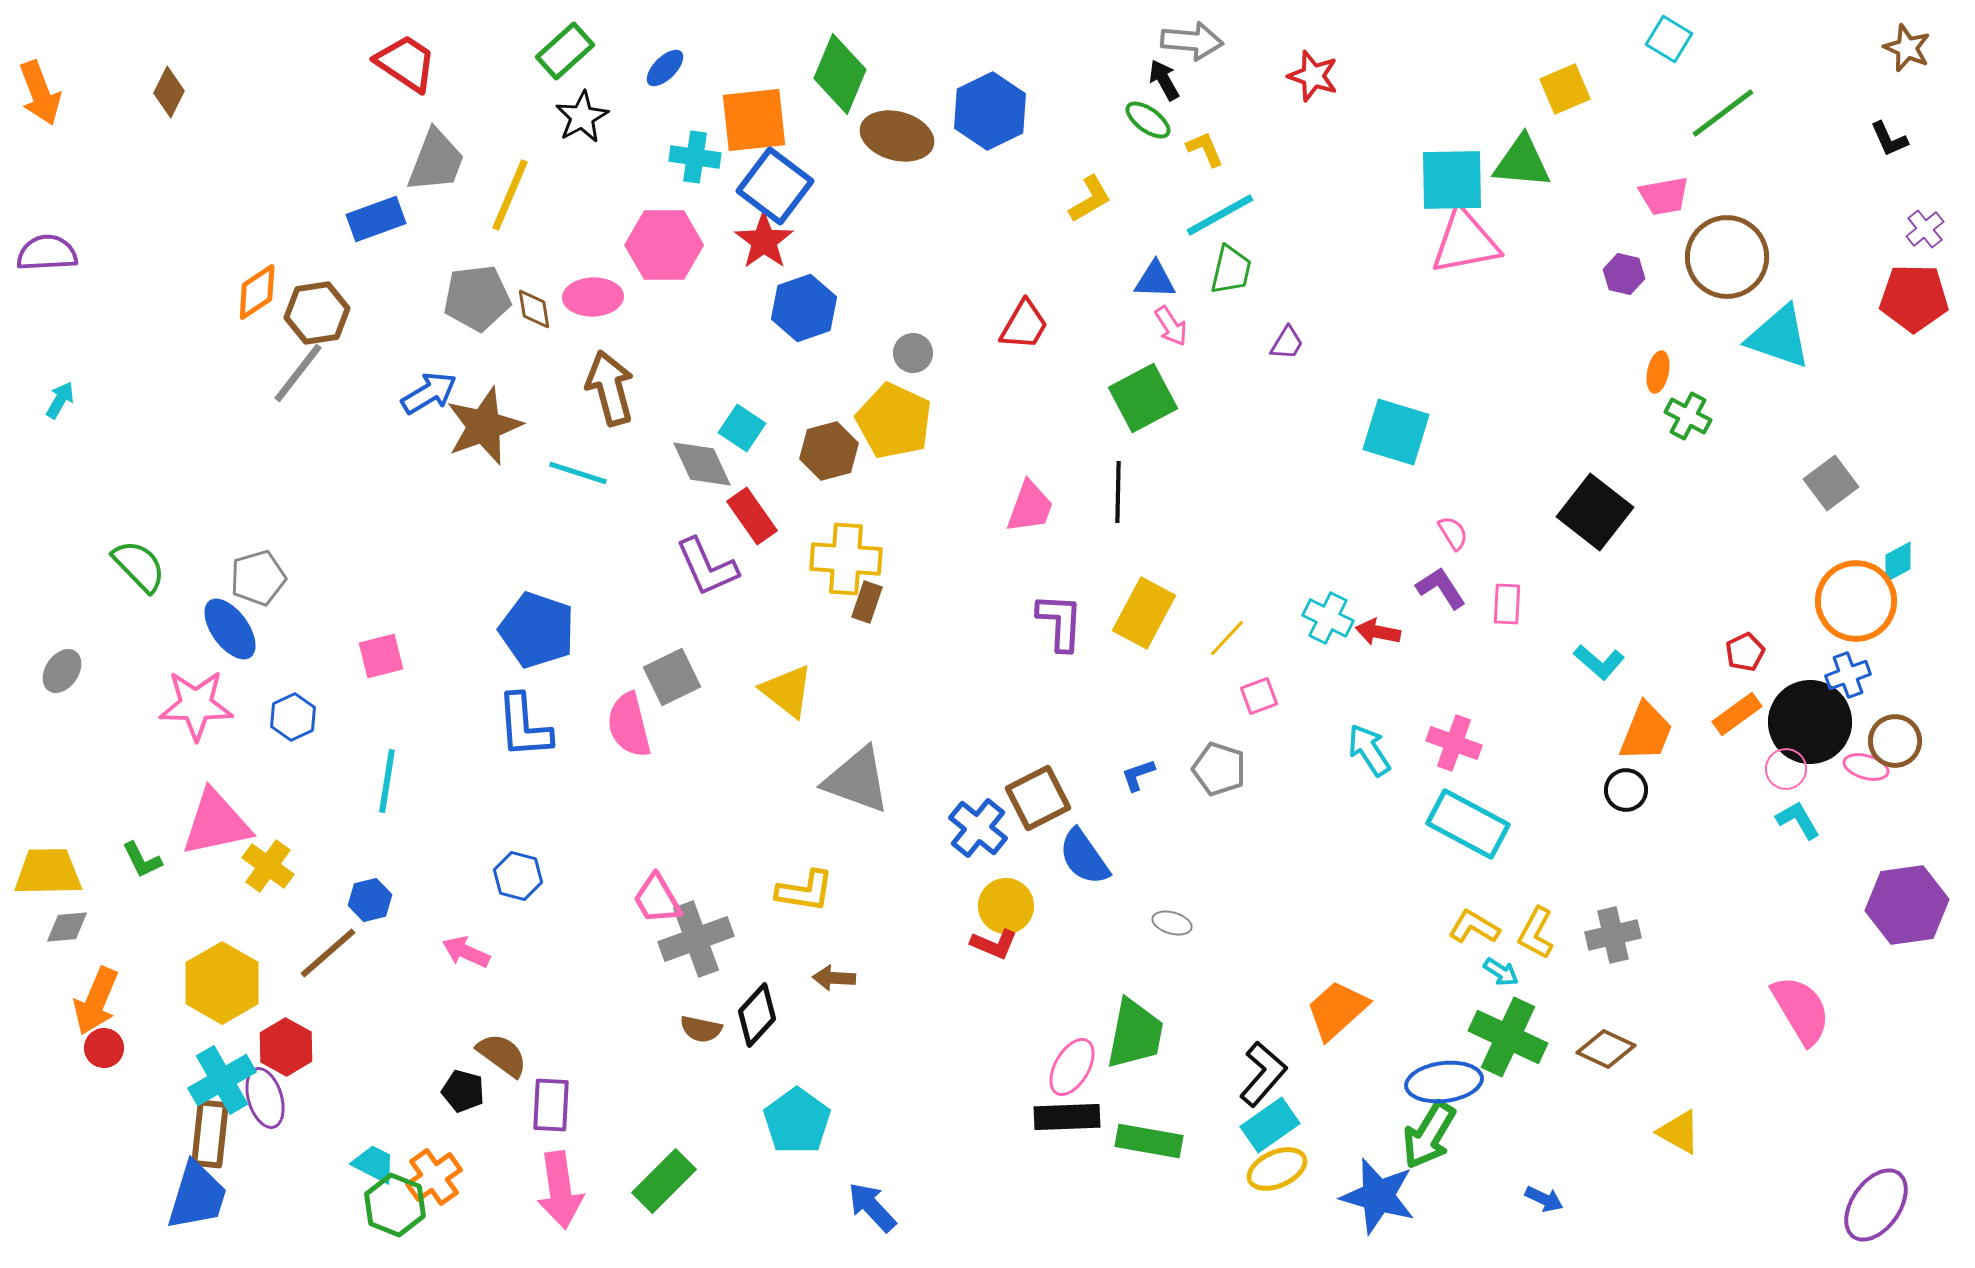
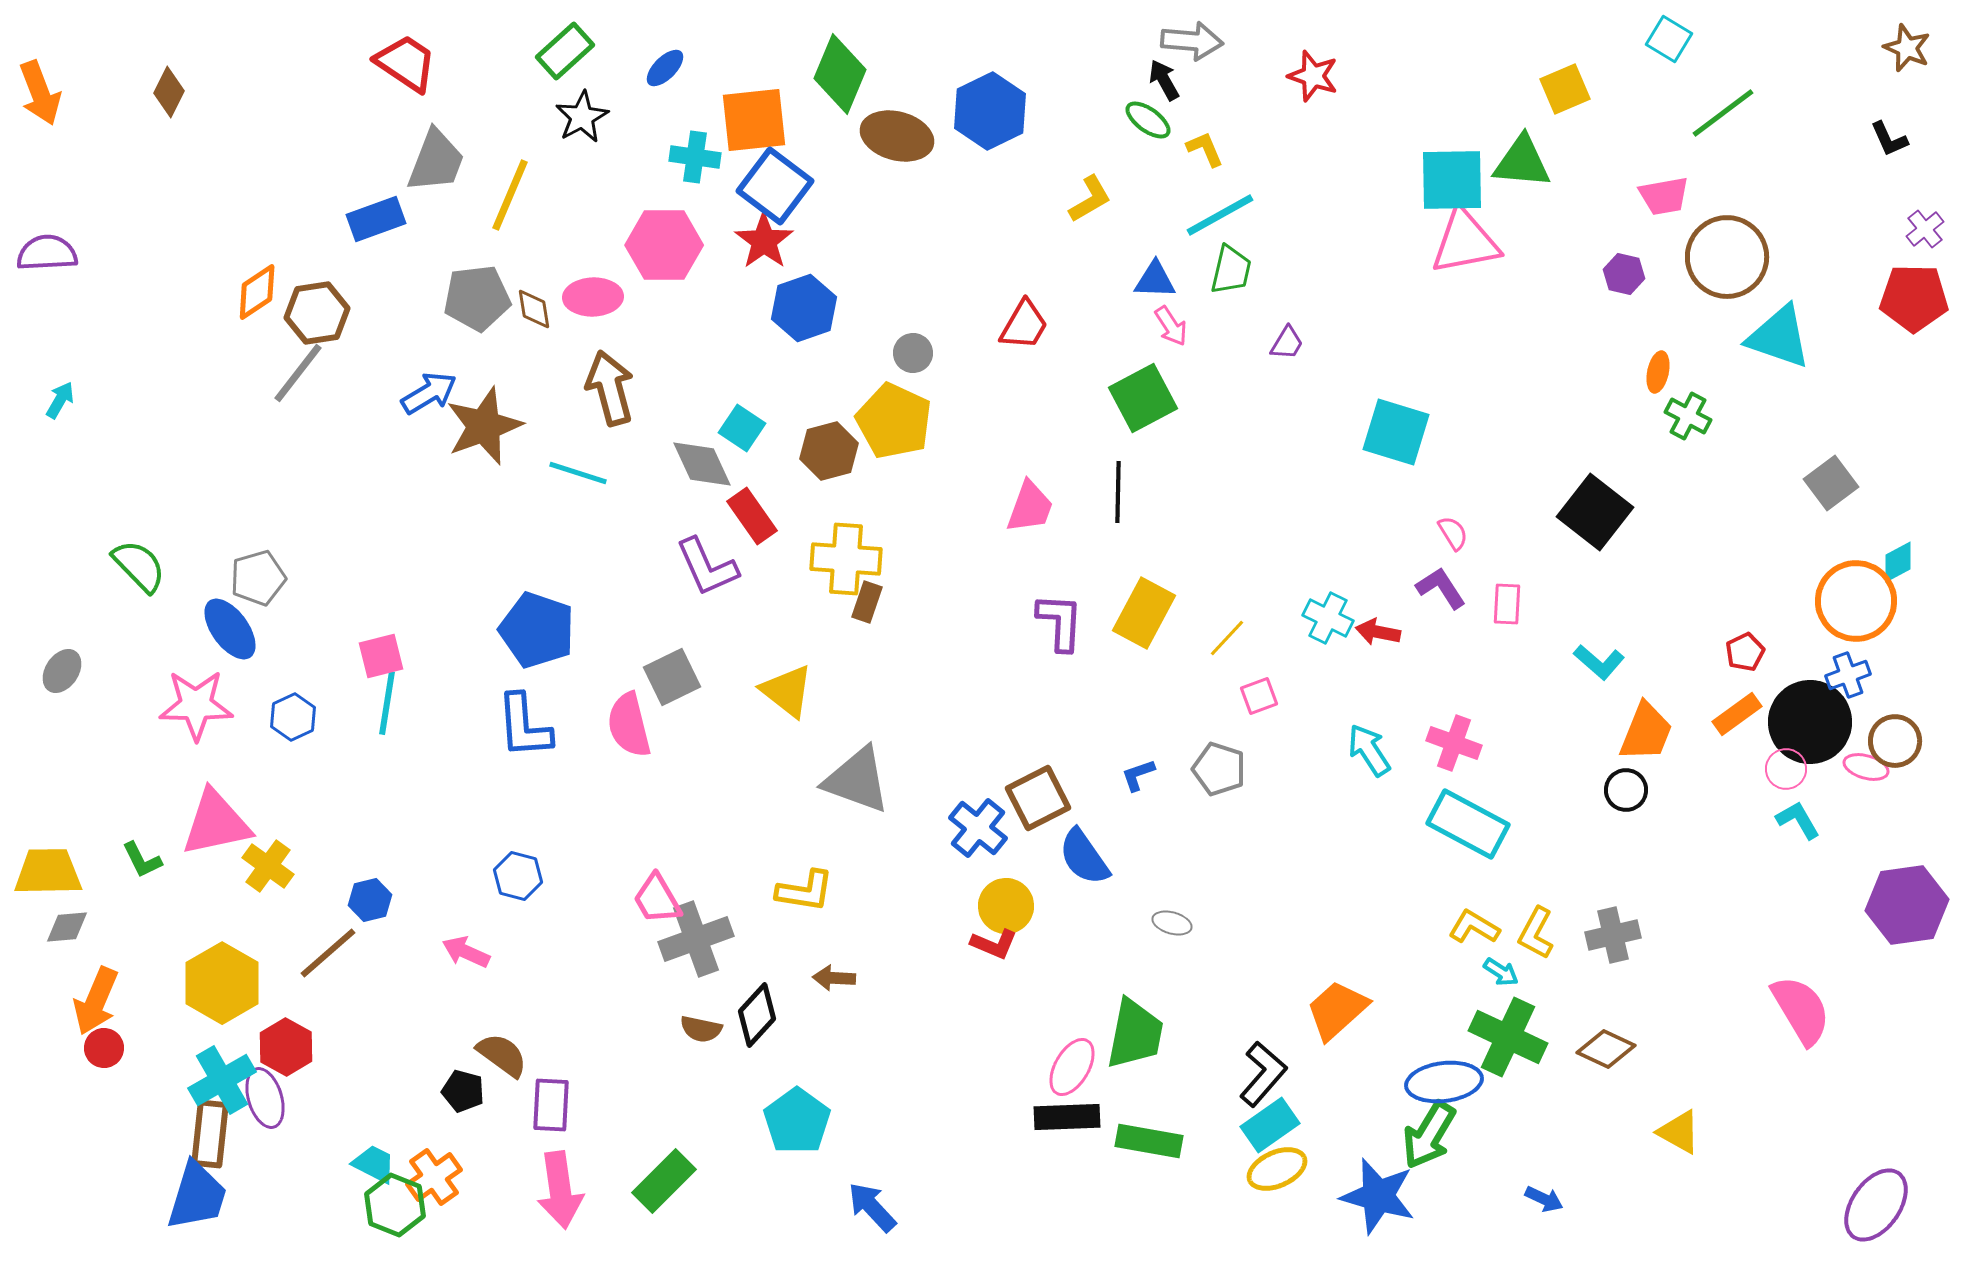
cyan line at (387, 781): moved 78 px up
